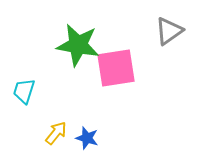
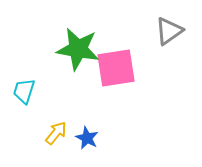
green star: moved 4 px down
blue star: rotated 10 degrees clockwise
